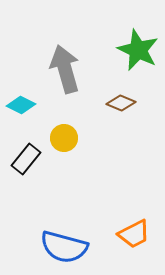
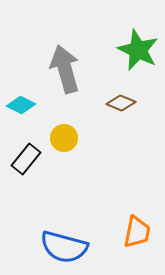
orange trapezoid: moved 3 px right, 2 px up; rotated 52 degrees counterclockwise
